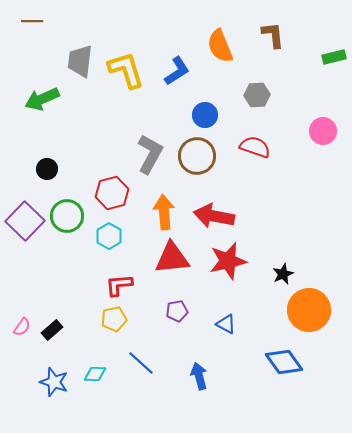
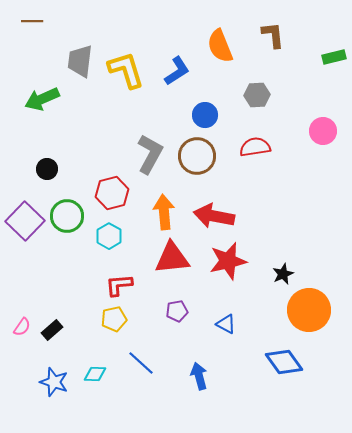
red semicircle: rotated 28 degrees counterclockwise
